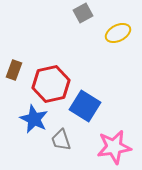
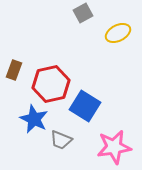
gray trapezoid: rotated 50 degrees counterclockwise
